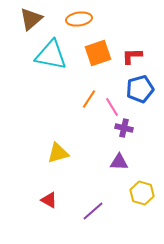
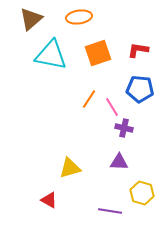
orange ellipse: moved 2 px up
red L-shape: moved 6 px right, 6 px up; rotated 10 degrees clockwise
blue pentagon: rotated 20 degrees clockwise
yellow triangle: moved 12 px right, 15 px down
purple line: moved 17 px right; rotated 50 degrees clockwise
